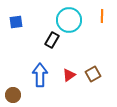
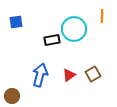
cyan circle: moved 5 px right, 9 px down
black rectangle: rotated 49 degrees clockwise
blue arrow: rotated 15 degrees clockwise
brown circle: moved 1 px left, 1 px down
